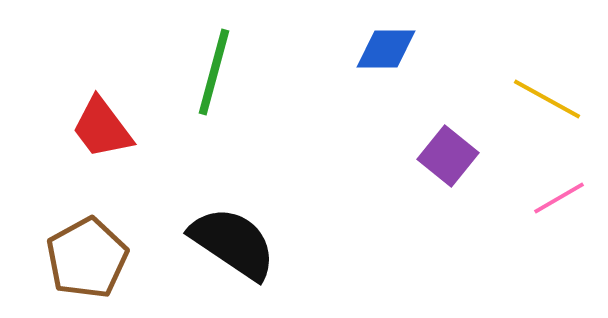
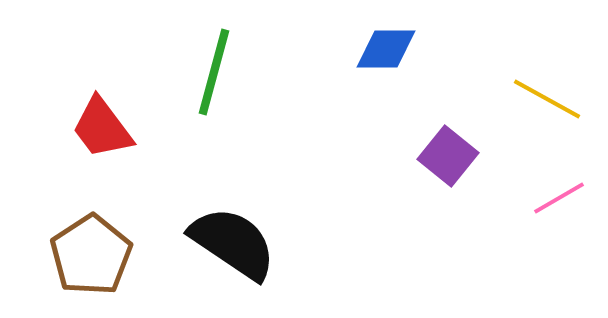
brown pentagon: moved 4 px right, 3 px up; rotated 4 degrees counterclockwise
